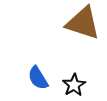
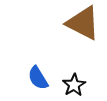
brown triangle: rotated 9 degrees clockwise
